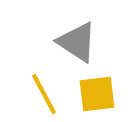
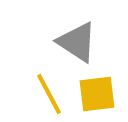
yellow line: moved 5 px right
